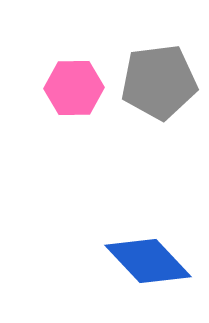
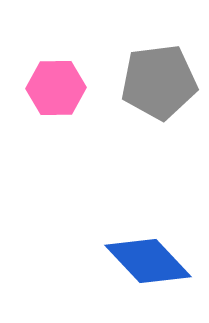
pink hexagon: moved 18 px left
